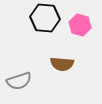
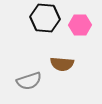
pink hexagon: rotated 15 degrees counterclockwise
gray semicircle: moved 10 px right
